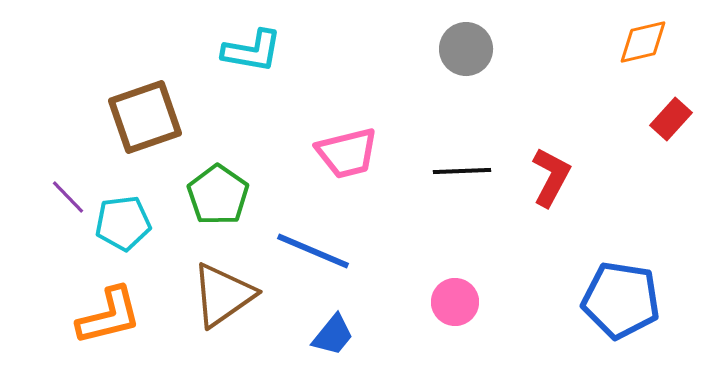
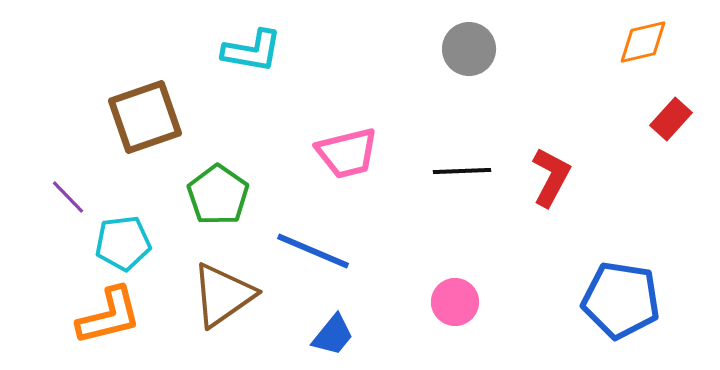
gray circle: moved 3 px right
cyan pentagon: moved 20 px down
